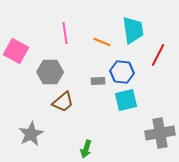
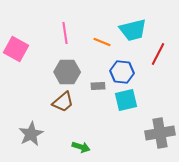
cyan trapezoid: rotated 84 degrees clockwise
pink square: moved 2 px up
red line: moved 1 px up
gray hexagon: moved 17 px right
gray rectangle: moved 5 px down
green arrow: moved 5 px left, 2 px up; rotated 90 degrees counterclockwise
